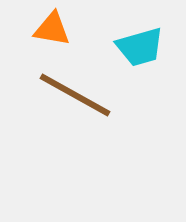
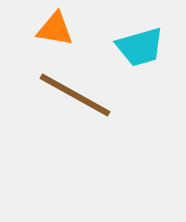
orange triangle: moved 3 px right
